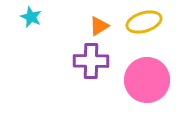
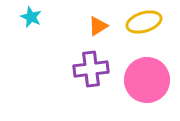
orange triangle: moved 1 px left
purple cross: moved 8 px down; rotated 8 degrees counterclockwise
